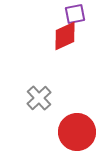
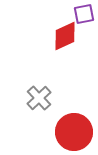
purple square: moved 9 px right
red circle: moved 3 px left
